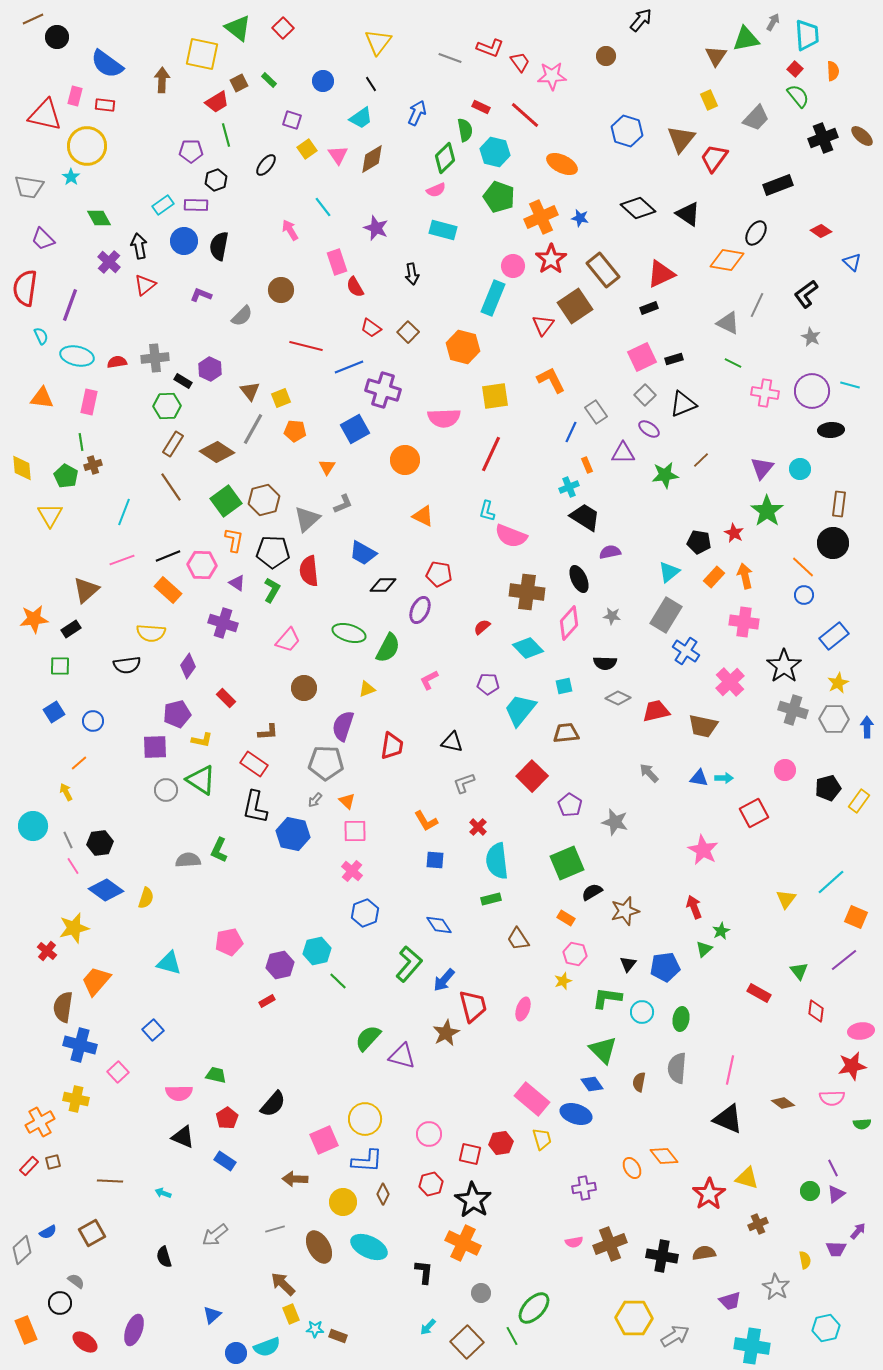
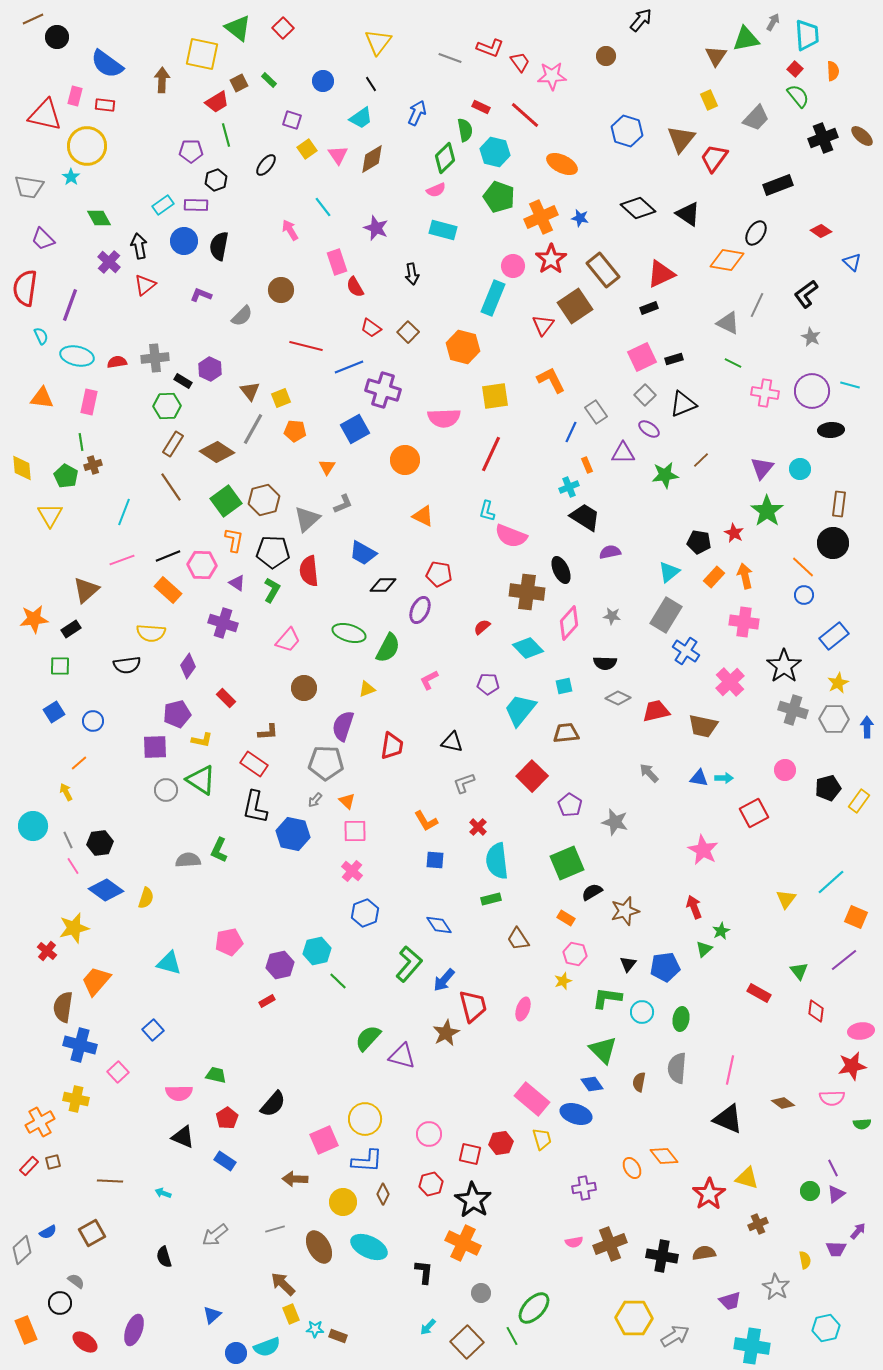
black ellipse at (579, 579): moved 18 px left, 9 px up
